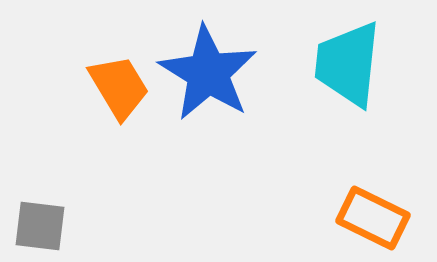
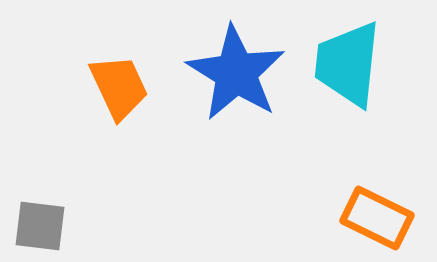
blue star: moved 28 px right
orange trapezoid: rotated 6 degrees clockwise
orange rectangle: moved 4 px right
